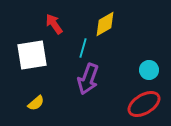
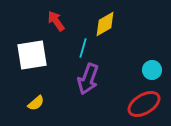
red arrow: moved 2 px right, 3 px up
cyan circle: moved 3 px right
